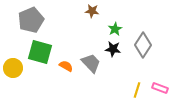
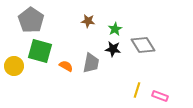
brown star: moved 4 px left, 10 px down
gray pentagon: rotated 15 degrees counterclockwise
gray diamond: rotated 65 degrees counterclockwise
green square: moved 1 px up
gray trapezoid: rotated 55 degrees clockwise
yellow circle: moved 1 px right, 2 px up
pink rectangle: moved 8 px down
